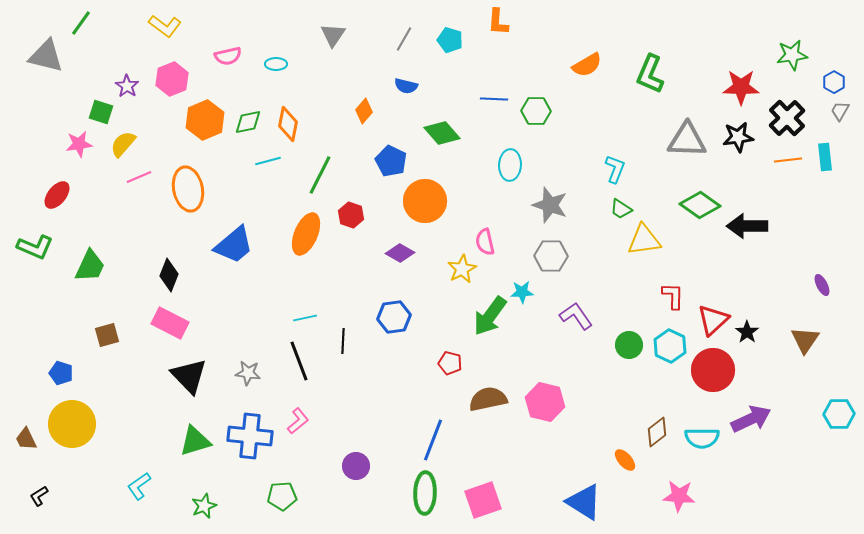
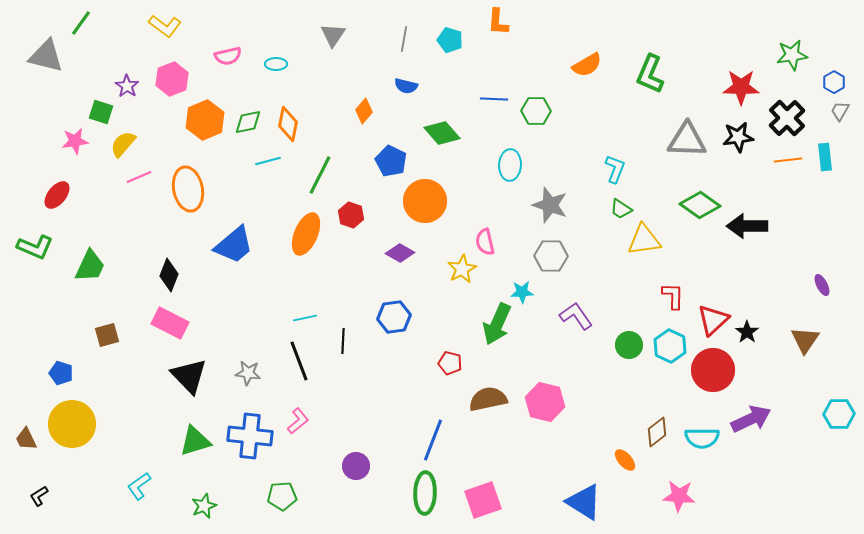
gray line at (404, 39): rotated 20 degrees counterclockwise
pink star at (79, 144): moved 4 px left, 3 px up
green arrow at (490, 316): moved 7 px right, 8 px down; rotated 12 degrees counterclockwise
